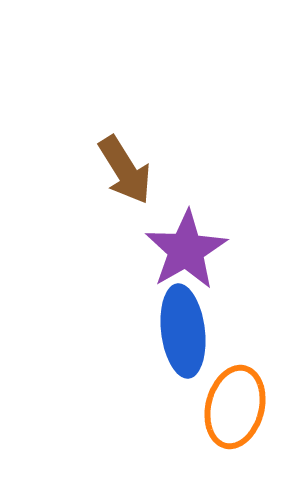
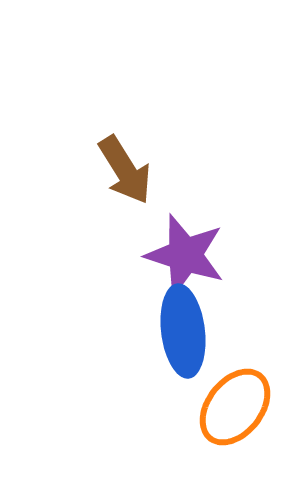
purple star: moved 1 px left, 5 px down; rotated 24 degrees counterclockwise
orange ellipse: rotated 24 degrees clockwise
